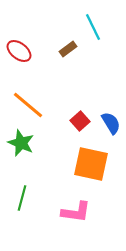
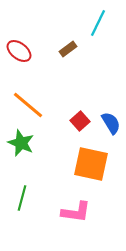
cyan line: moved 5 px right, 4 px up; rotated 52 degrees clockwise
